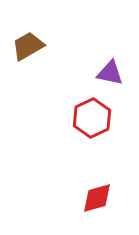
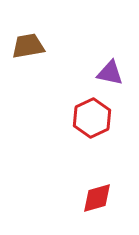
brown trapezoid: rotated 20 degrees clockwise
